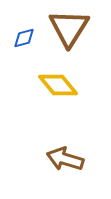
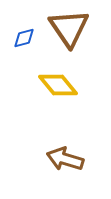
brown triangle: rotated 6 degrees counterclockwise
